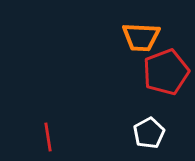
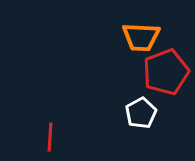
white pentagon: moved 8 px left, 20 px up
red line: moved 2 px right; rotated 12 degrees clockwise
